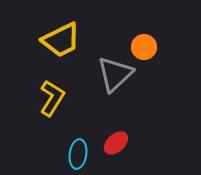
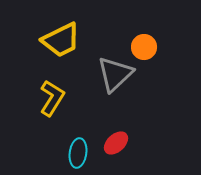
cyan ellipse: moved 1 px up
